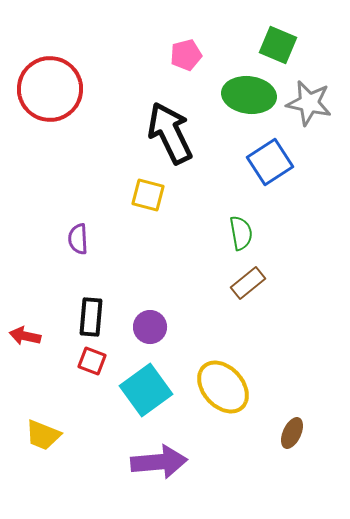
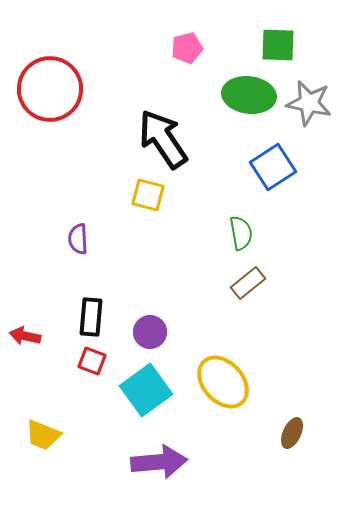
green square: rotated 21 degrees counterclockwise
pink pentagon: moved 1 px right, 7 px up
black arrow: moved 7 px left, 6 px down; rotated 8 degrees counterclockwise
blue square: moved 3 px right, 5 px down
purple circle: moved 5 px down
yellow ellipse: moved 5 px up
